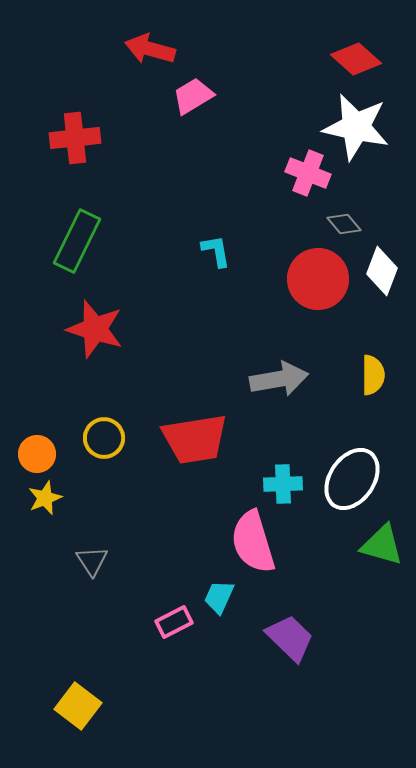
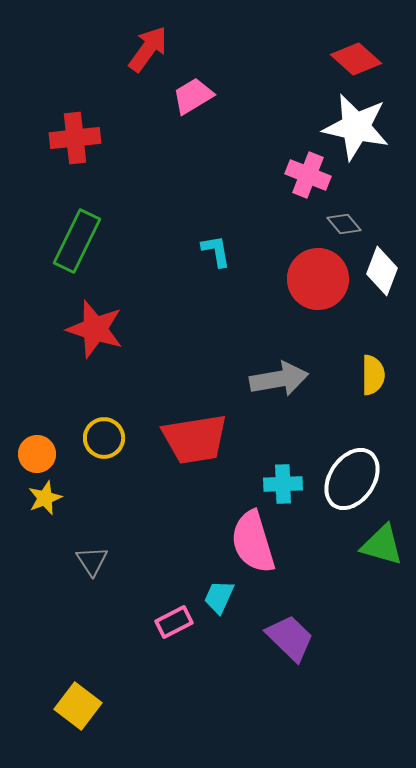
red arrow: moved 2 px left; rotated 111 degrees clockwise
pink cross: moved 2 px down
